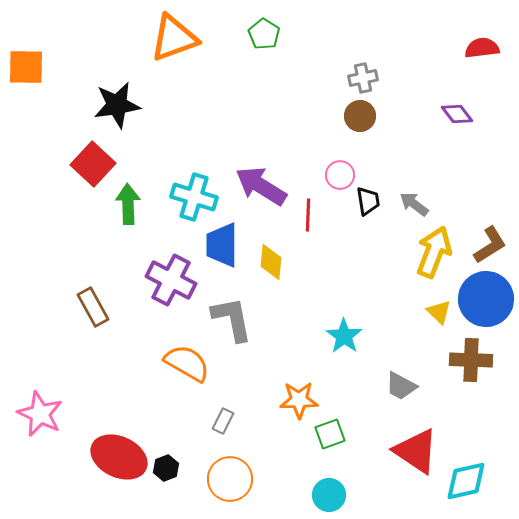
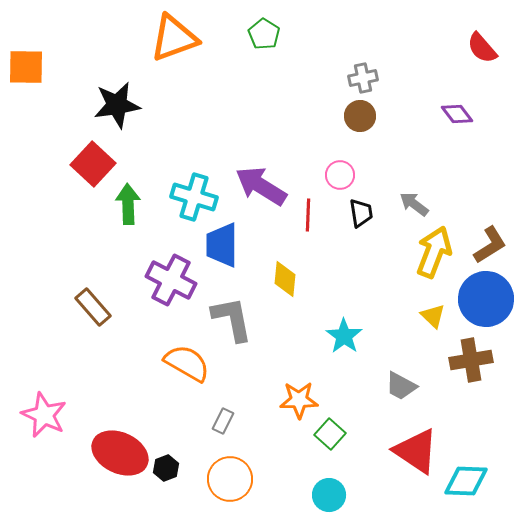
red semicircle: rotated 124 degrees counterclockwise
black trapezoid: moved 7 px left, 12 px down
yellow diamond: moved 14 px right, 17 px down
brown rectangle: rotated 12 degrees counterclockwise
yellow triangle: moved 6 px left, 4 px down
brown cross: rotated 12 degrees counterclockwise
pink star: moved 4 px right, 1 px down
green square: rotated 28 degrees counterclockwise
red ellipse: moved 1 px right, 4 px up
cyan diamond: rotated 15 degrees clockwise
